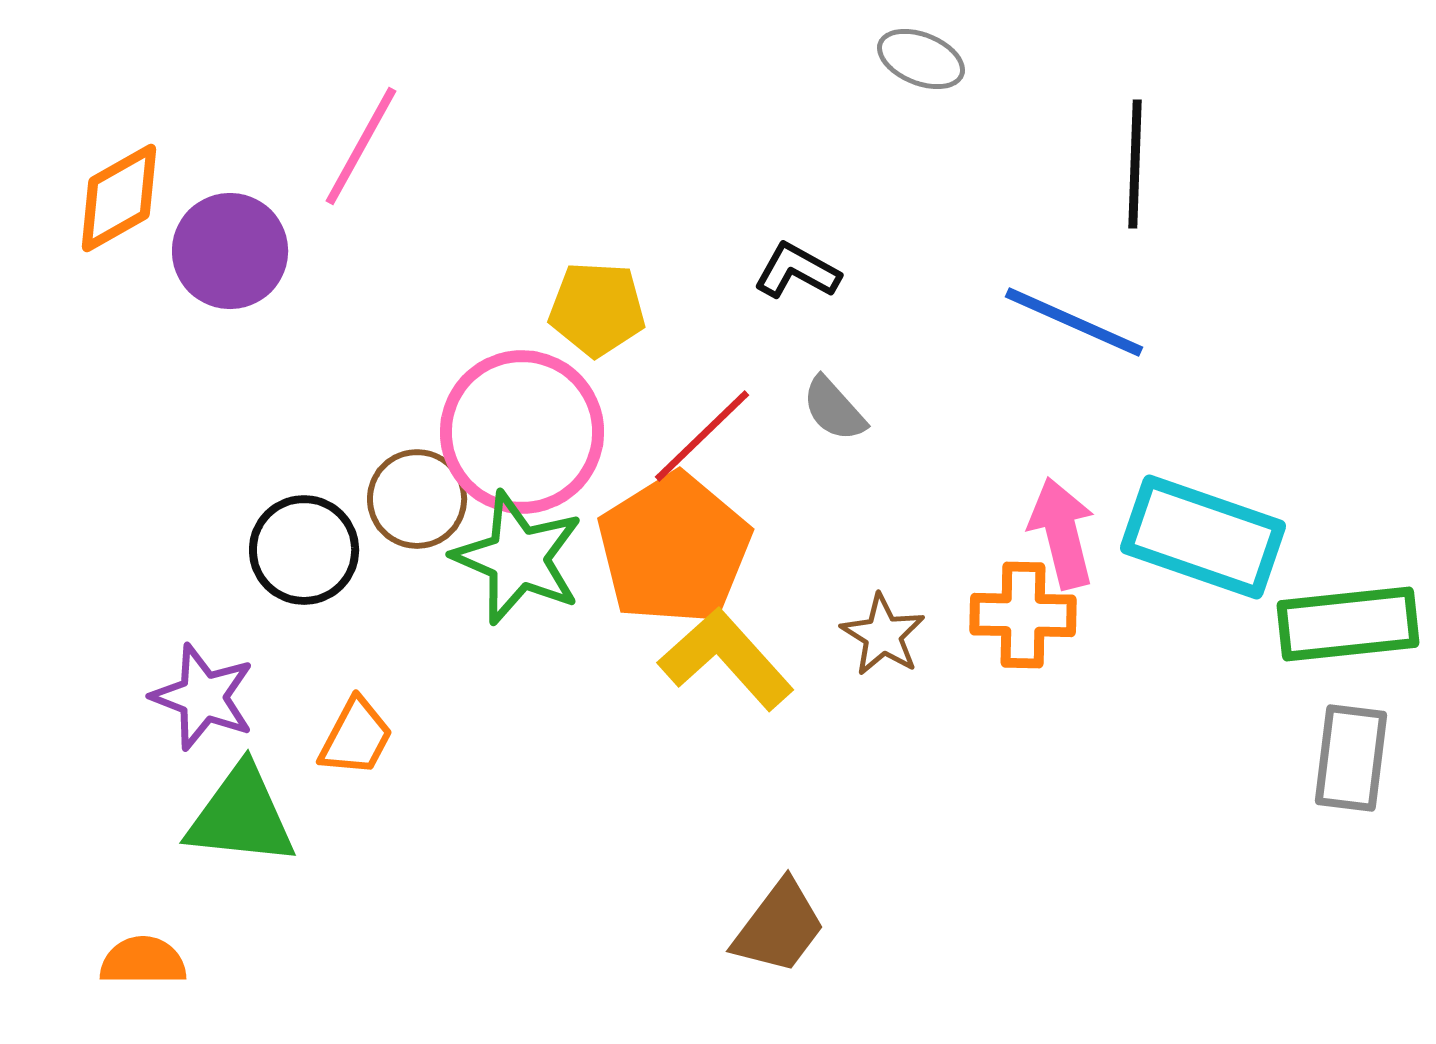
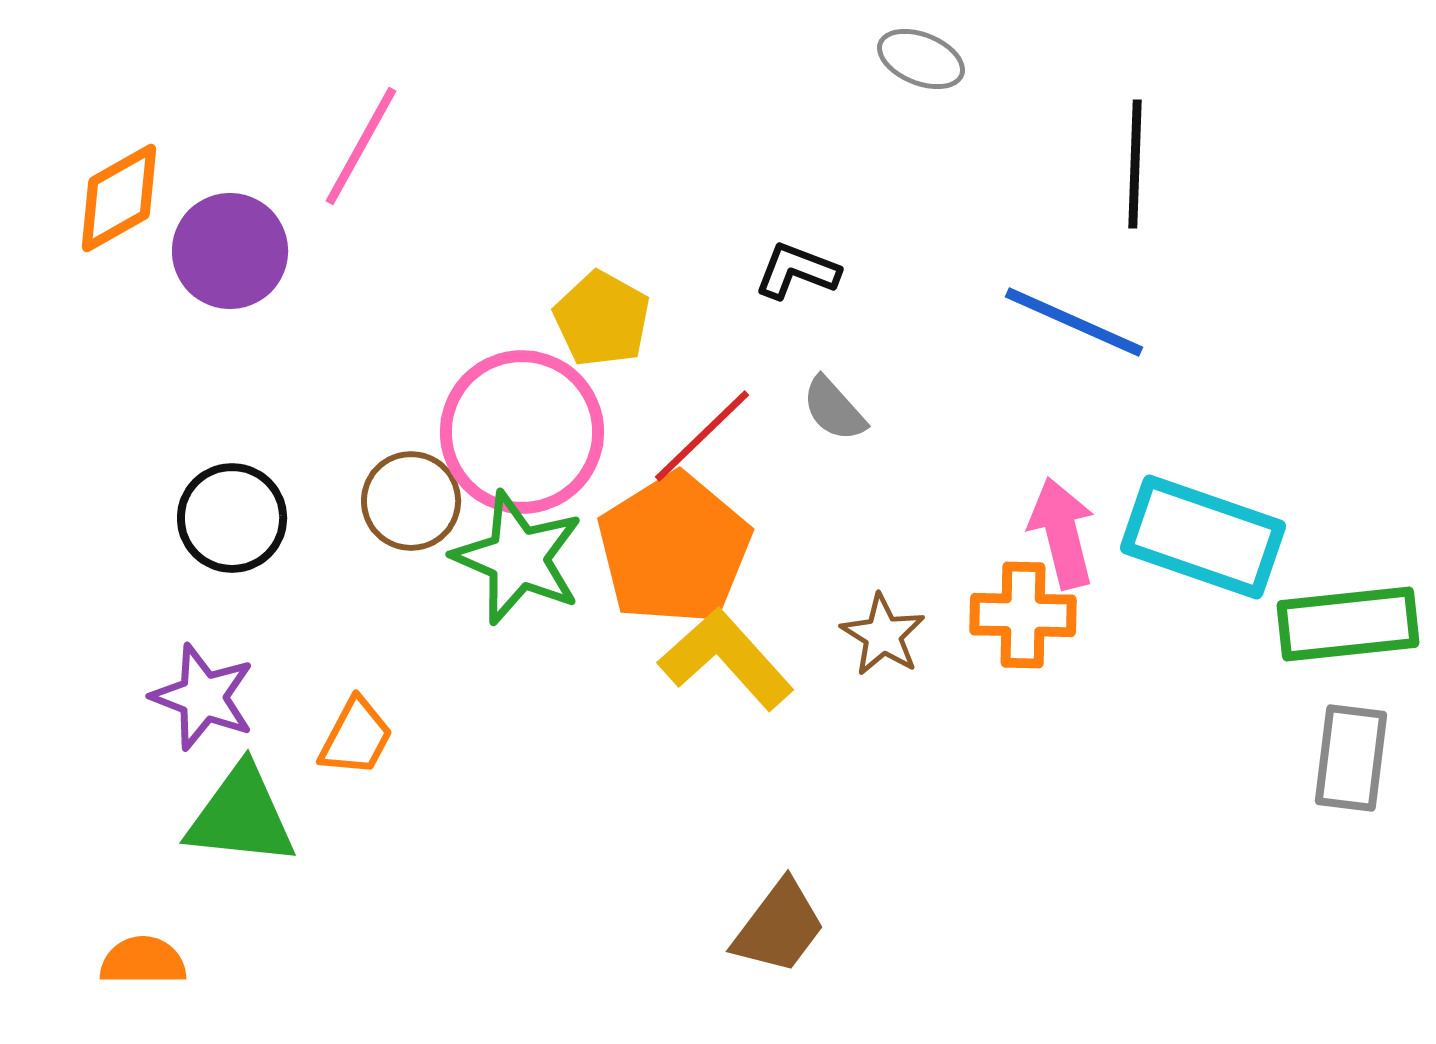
black L-shape: rotated 8 degrees counterclockwise
yellow pentagon: moved 5 px right, 10 px down; rotated 26 degrees clockwise
brown circle: moved 6 px left, 2 px down
black circle: moved 72 px left, 32 px up
